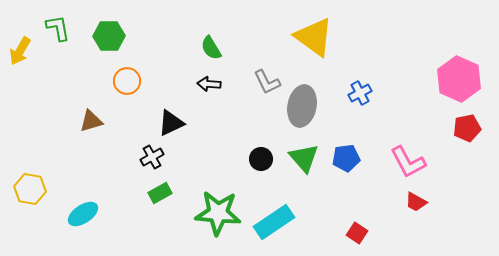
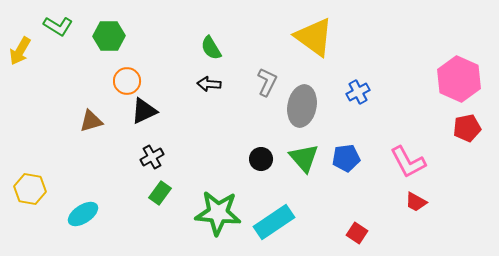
green L-shape: moved 2 px up; rotated 132 degrees clockwise
gray L-shape: rotated 128 degrees counterclockwise
blue cross: moved 2 px left, 1 px up
black triangle: moved 27 px left, 12 px up
green rectangle: rotated 25 degrees counterclockwise
